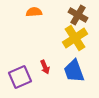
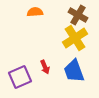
orange semicircle: moved 1 px right
